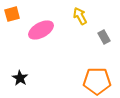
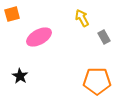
yellow arrow: moved 2 px right, 2 px down
pink ellipse: moved 2 px left, 7 px down
black star: moved 2 px up
